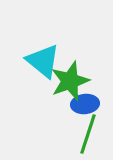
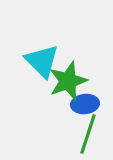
cyan triangle: moved 1 px left; rotated 6 degrees clockwise
green star: moved 2 px left
